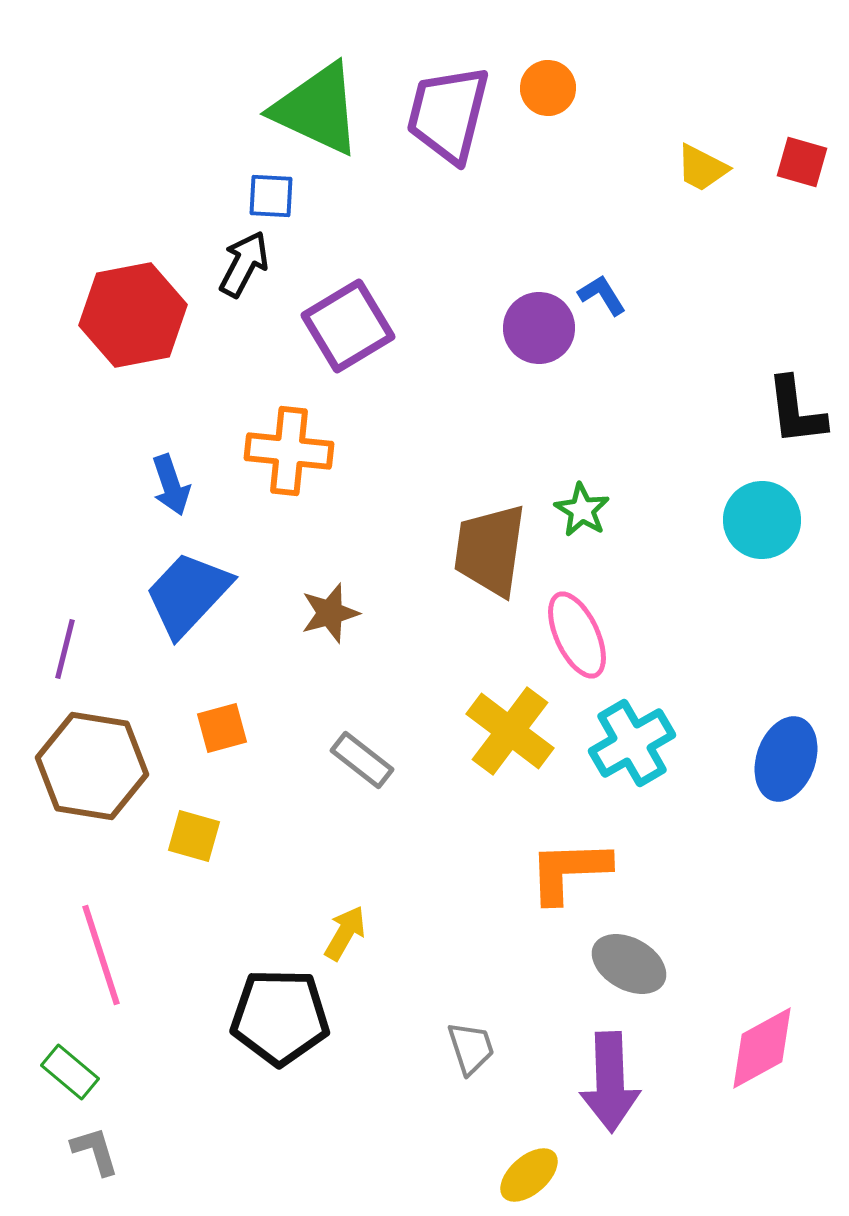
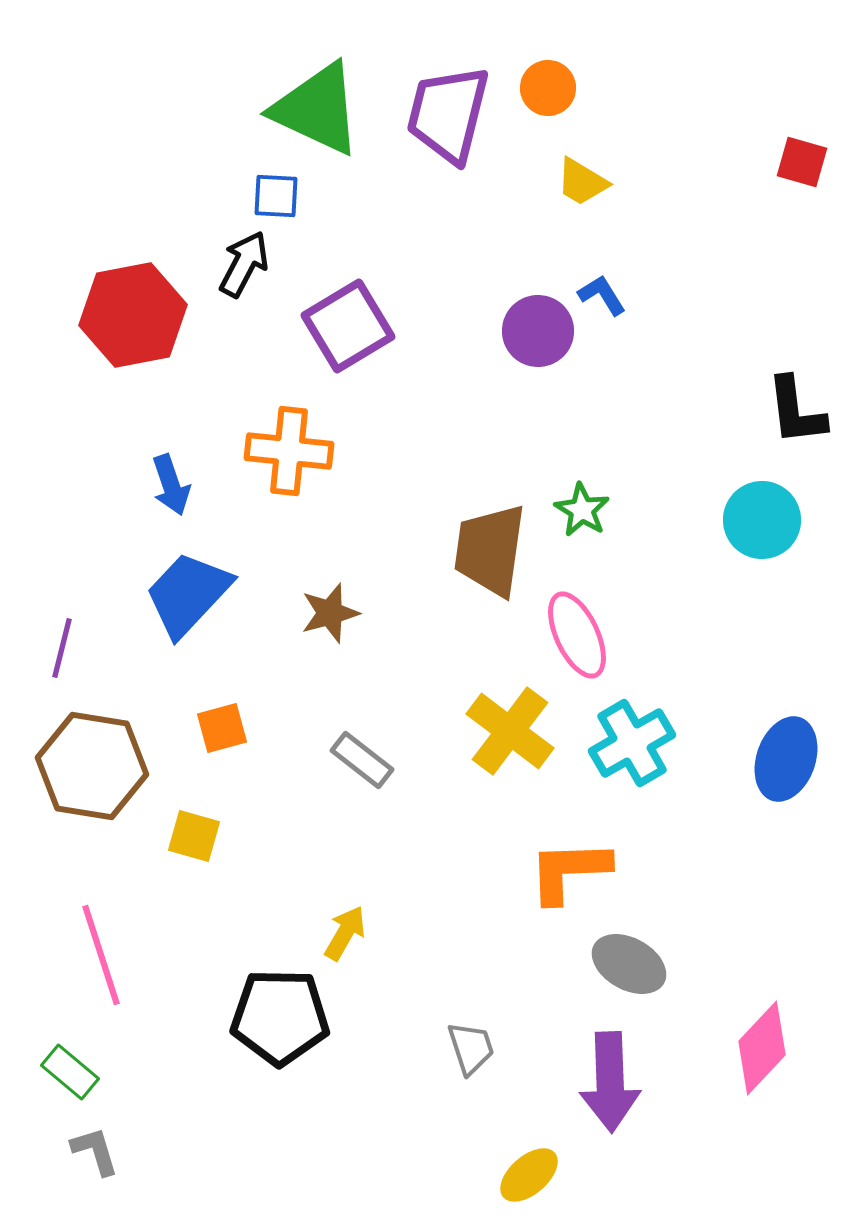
yellow trapezoid: moved 120 px left, 14 px down; rotated 4 degrees clockwise
blue square: moved 5 px right
purple circle: moved 1 px left, 3 px down
purple line: moved 3 px left, 1 px up
pink diamond: rotated 18 degrees counterclockwise
